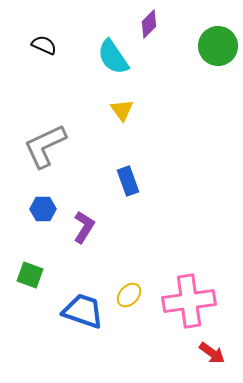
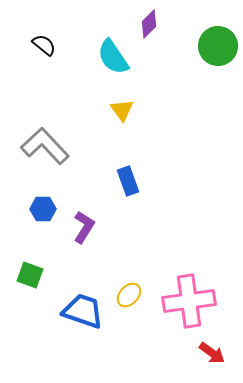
black semicircle: rotated 15 degrees clockwise
gray L-shape: rotated 72 degrees clockwise
